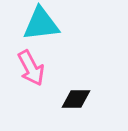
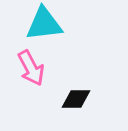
cyan triangle: moved 3 px right
